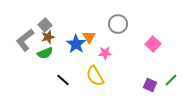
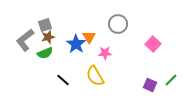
gray square: rotated 24 degrees clockwise
